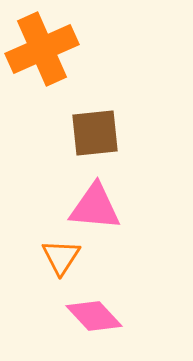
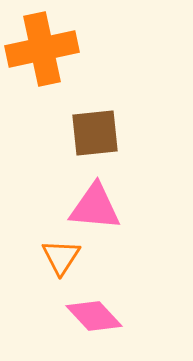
orange cross: rotated 12 degrees clockwise
